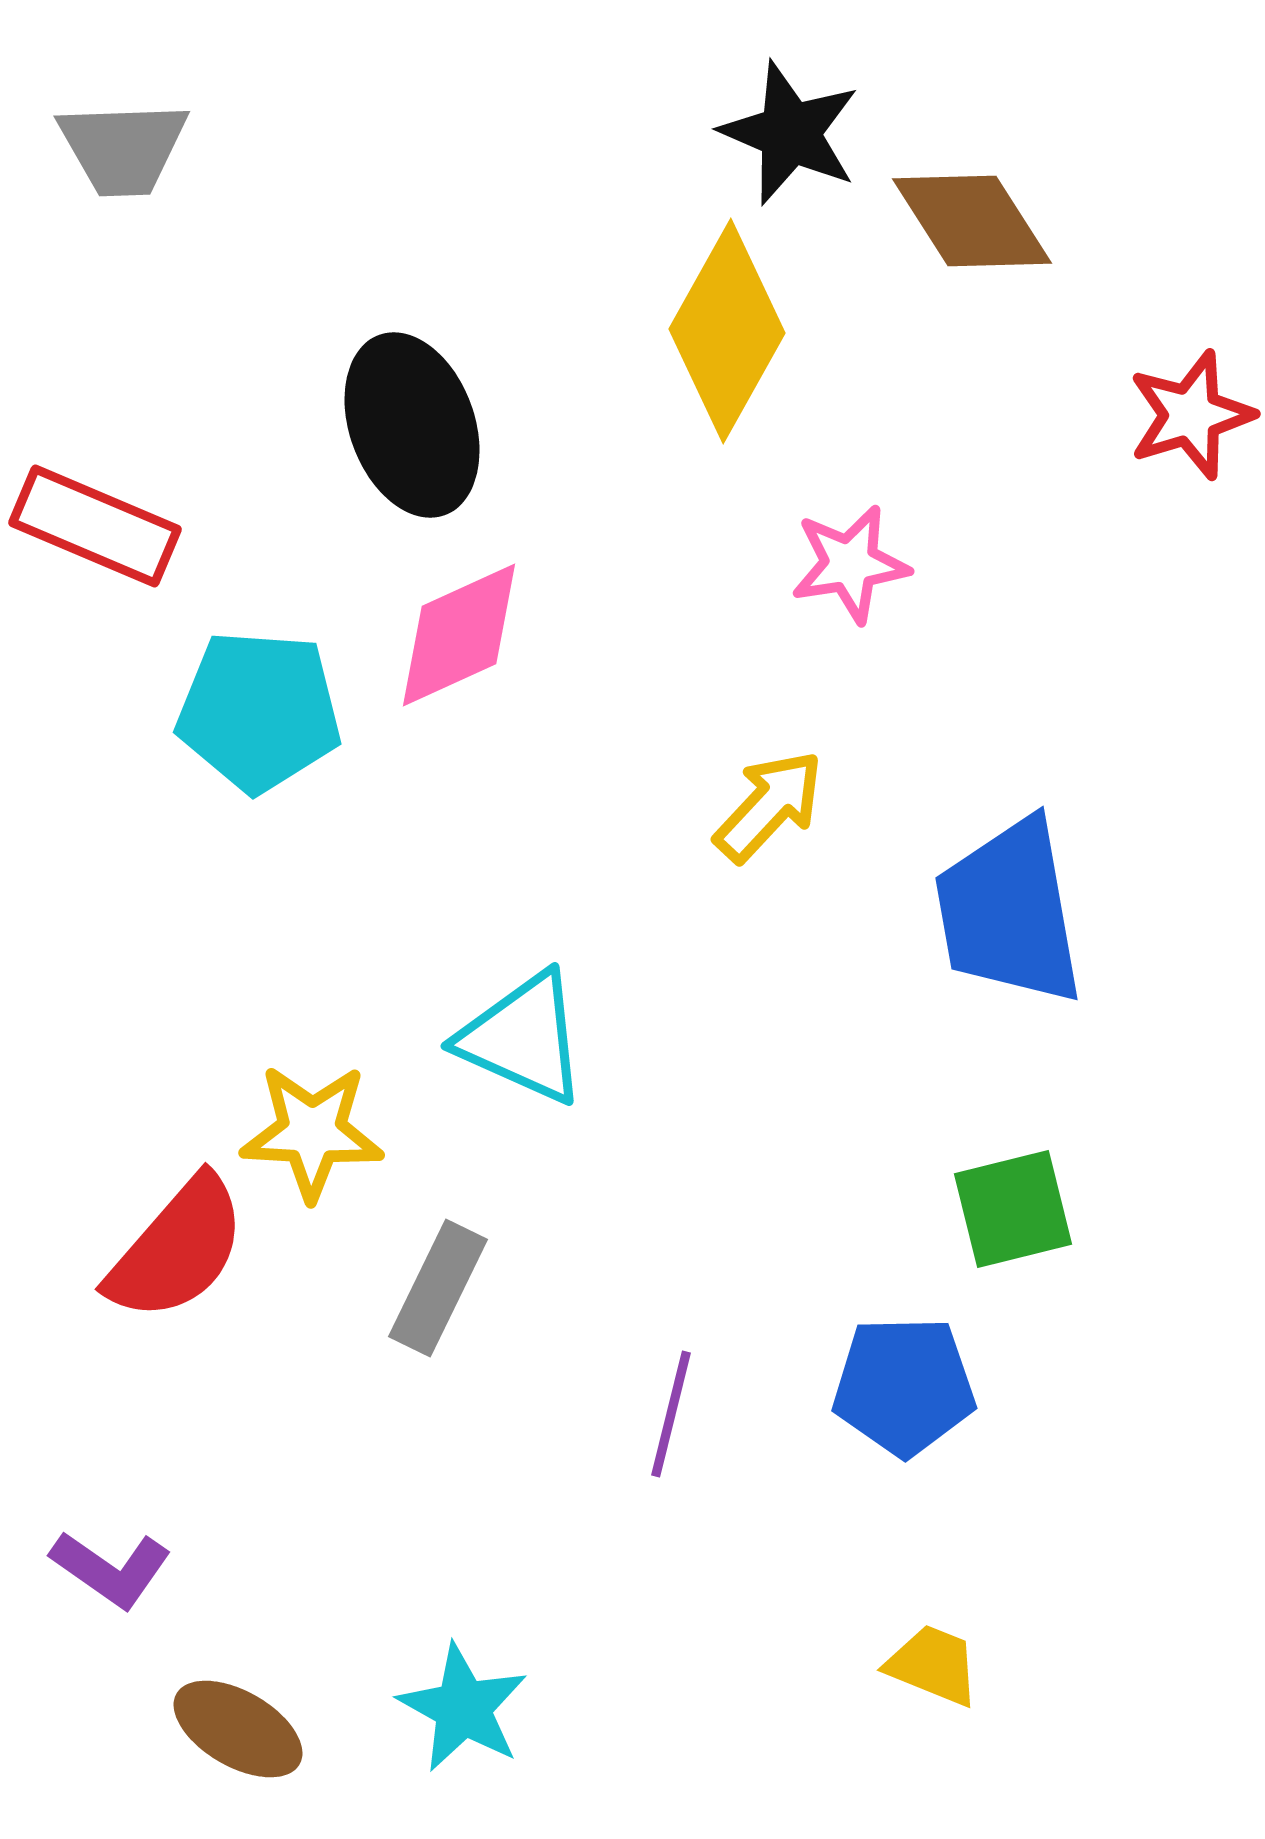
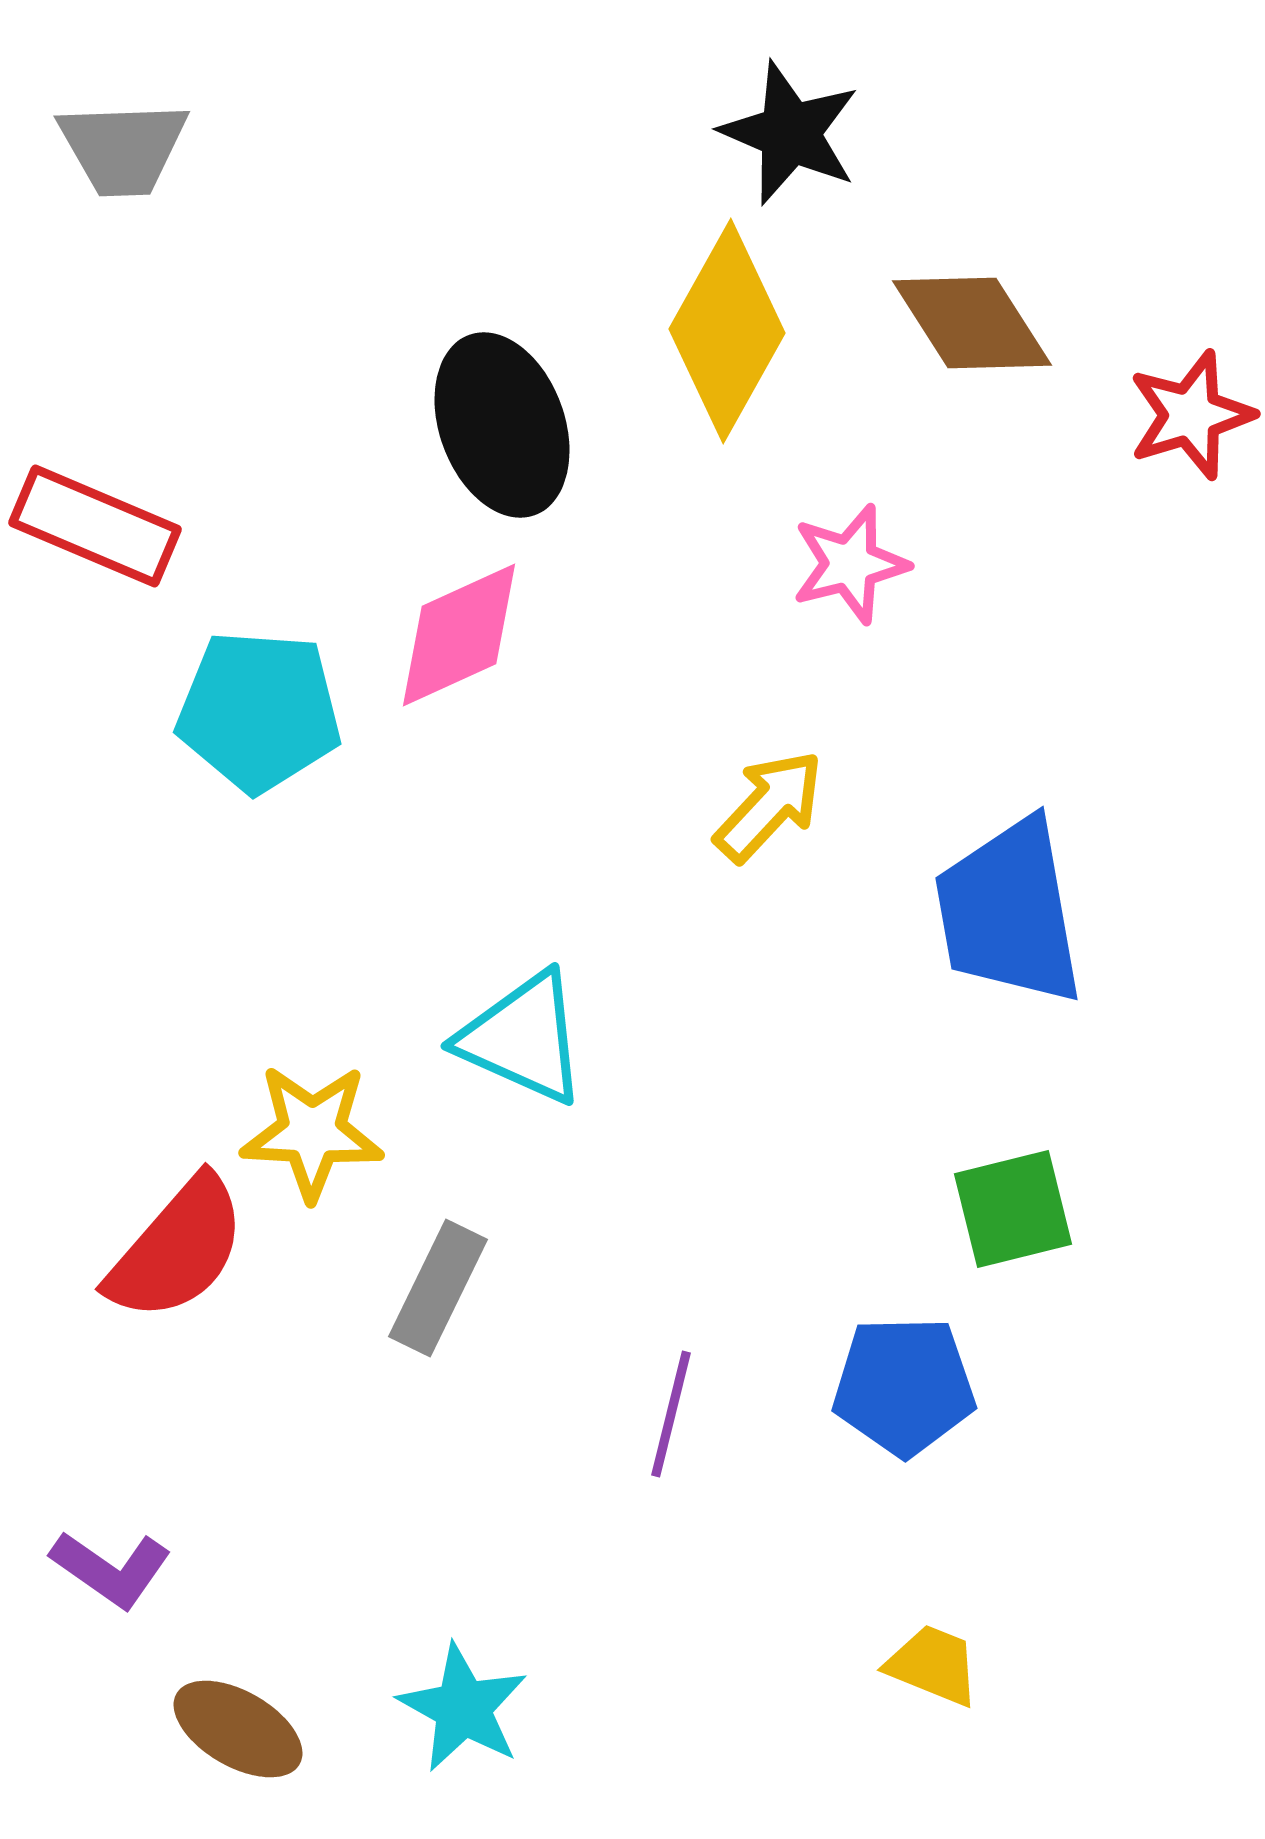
brown diamond: moved 102 px down
black ellipse: moved 90 px right
pink star: rotated 5 degrees counterclockwise
